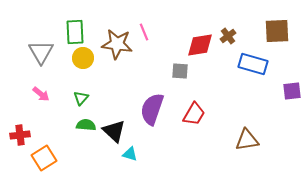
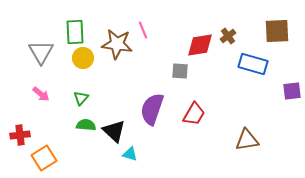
pink line: moved 1 px left, 2 px up
